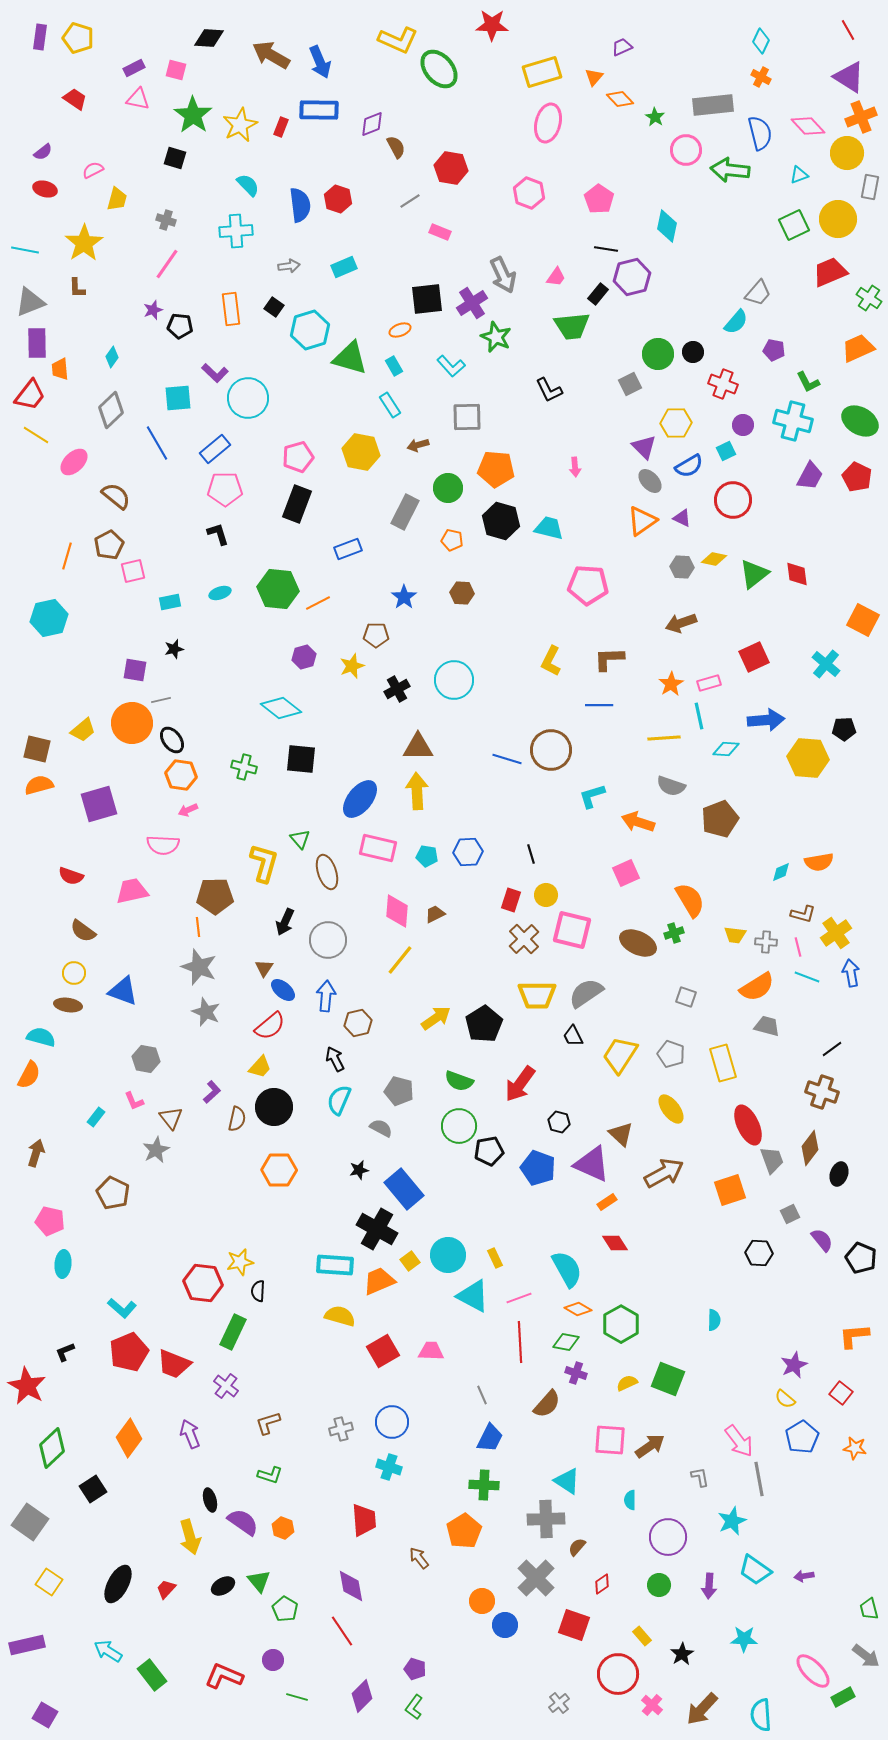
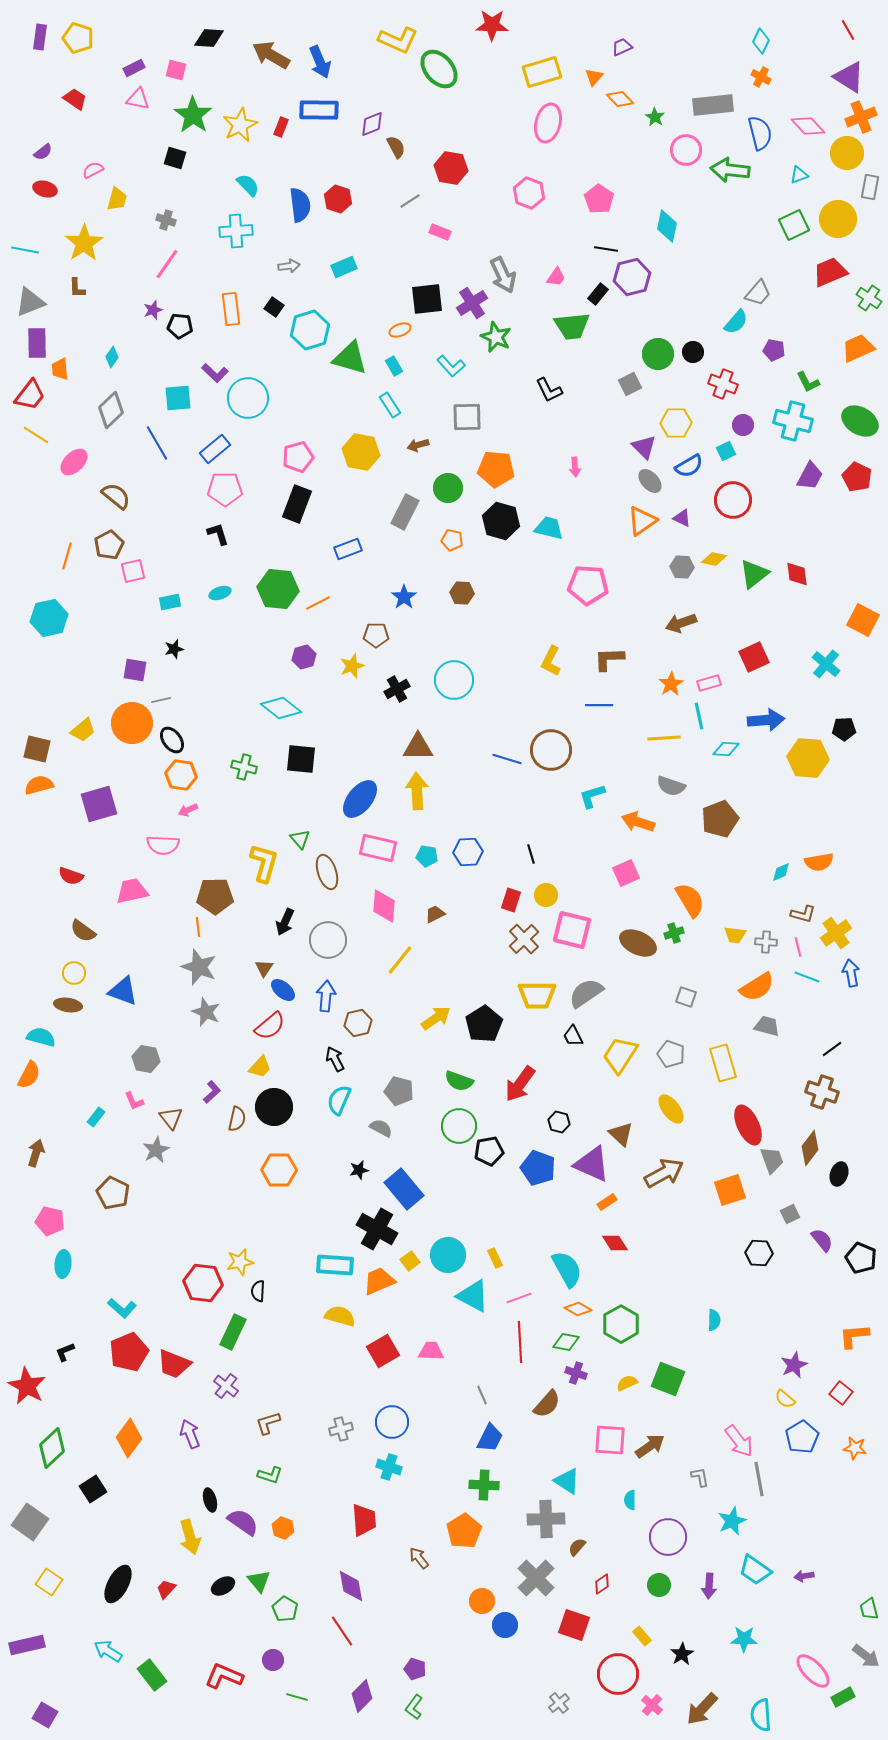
pink diamond at (397, 911): moved 13 px left, 5 px up
